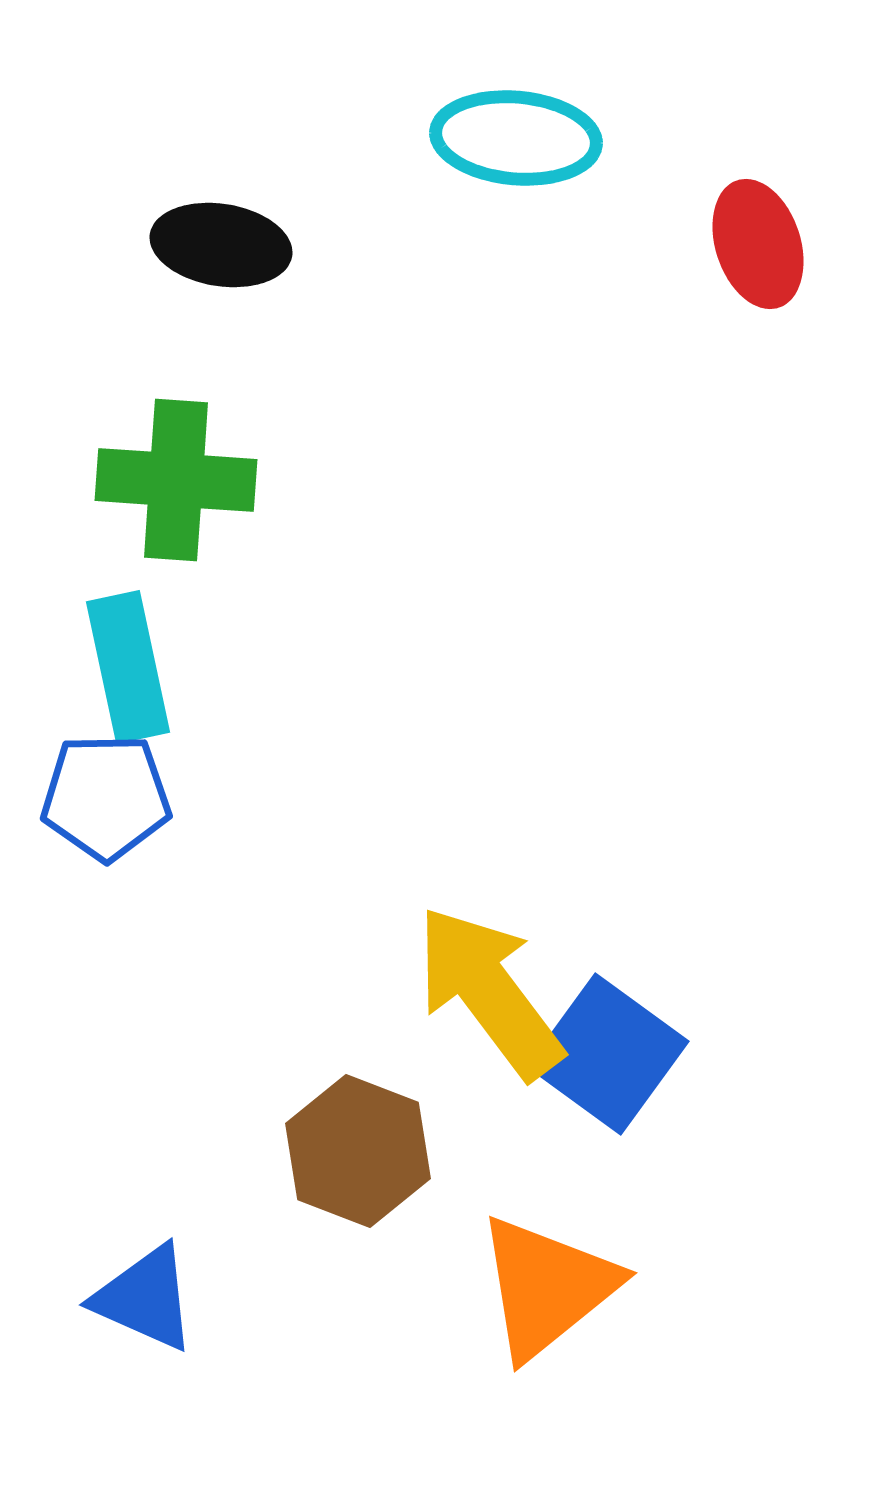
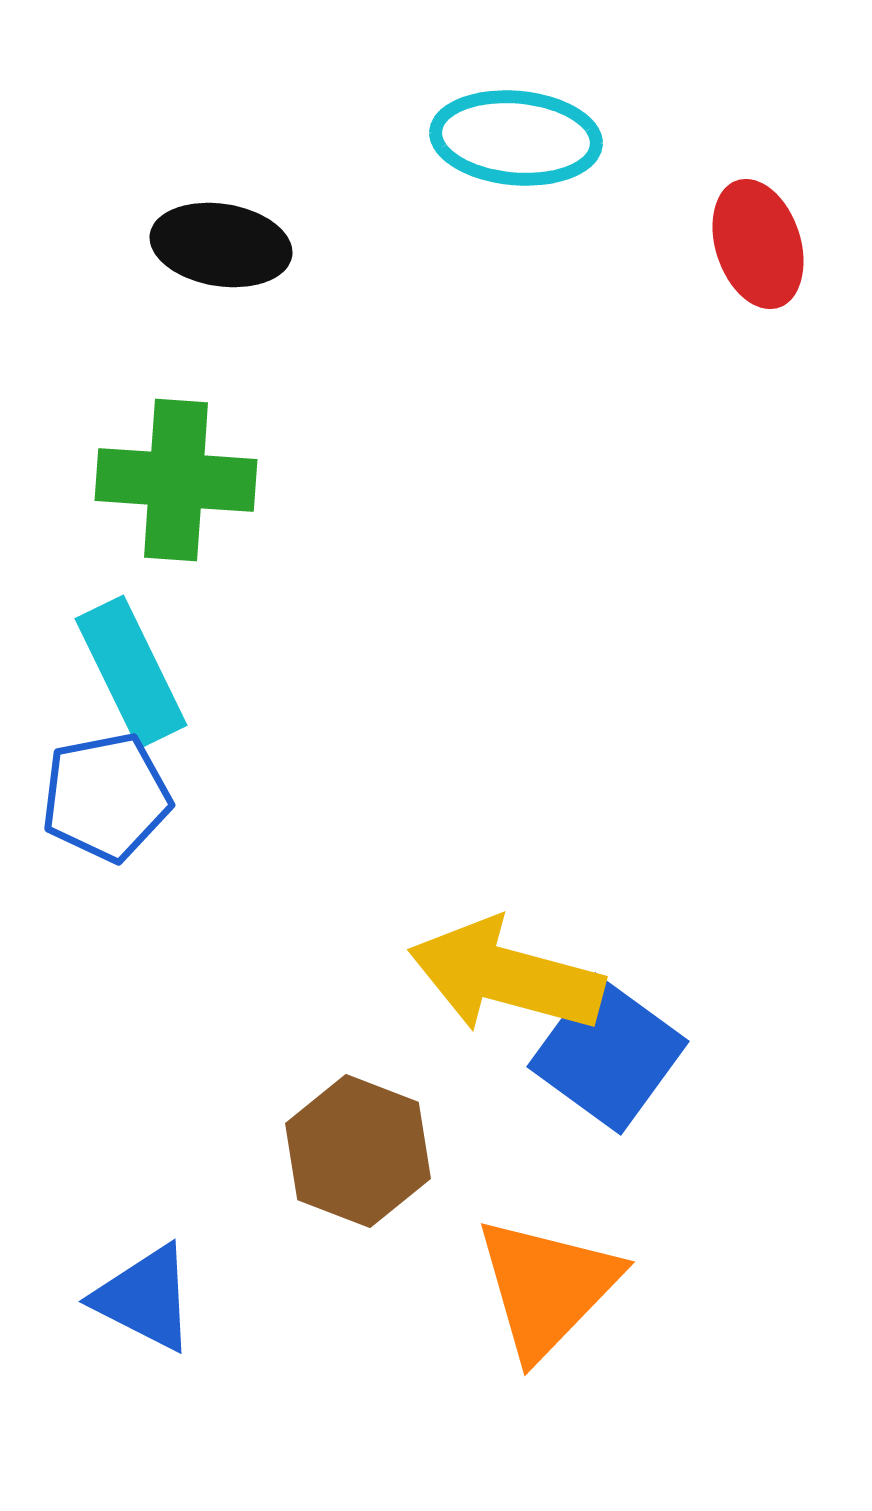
cyan rectangle: moved 3 px right, 5 px down; rotated 14 degrees counterclockwise
blue pentagon: rotated 10 degrees counterclockwise
yellow arrow: moved 17 px right, 16 px up; rotated 38 degrees counterclockwise
orange triangle: rotated 7 degrees counterclockwise
blue triangle: rotated 3 degrees clockwise
